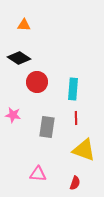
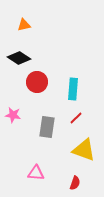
orange triangle: rotated 16 degrees counterclockwise
red line: rotated 48 degrees clockwise
pink triangle: moved 2 px left, 1 px up
